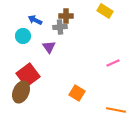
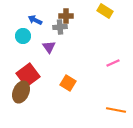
orange square: moved 9 px left, 10 px up
